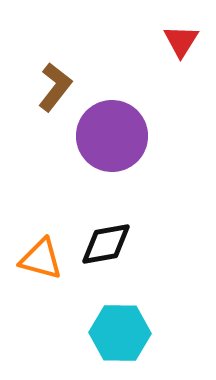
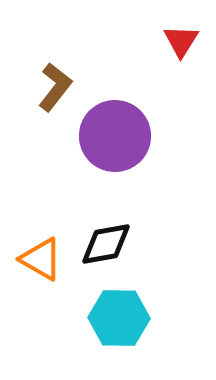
purple circle: moved 3 px right
orange triangle: rotated 15 degrees clockwise
cyan hexagon: moved 1 px left, 15 px up
